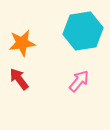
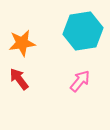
pink arrow: moved 1 px right
